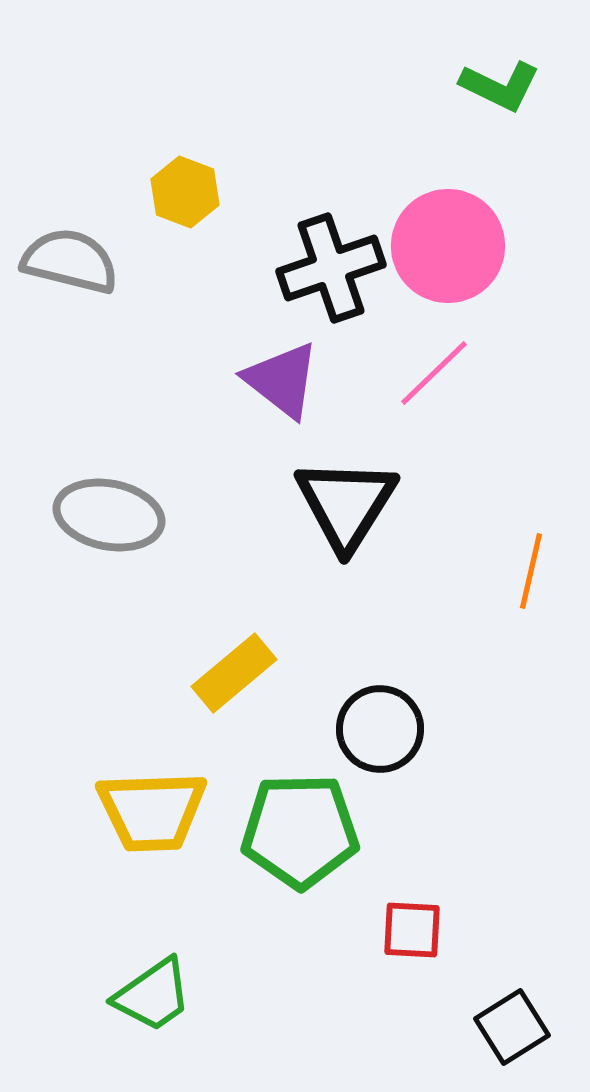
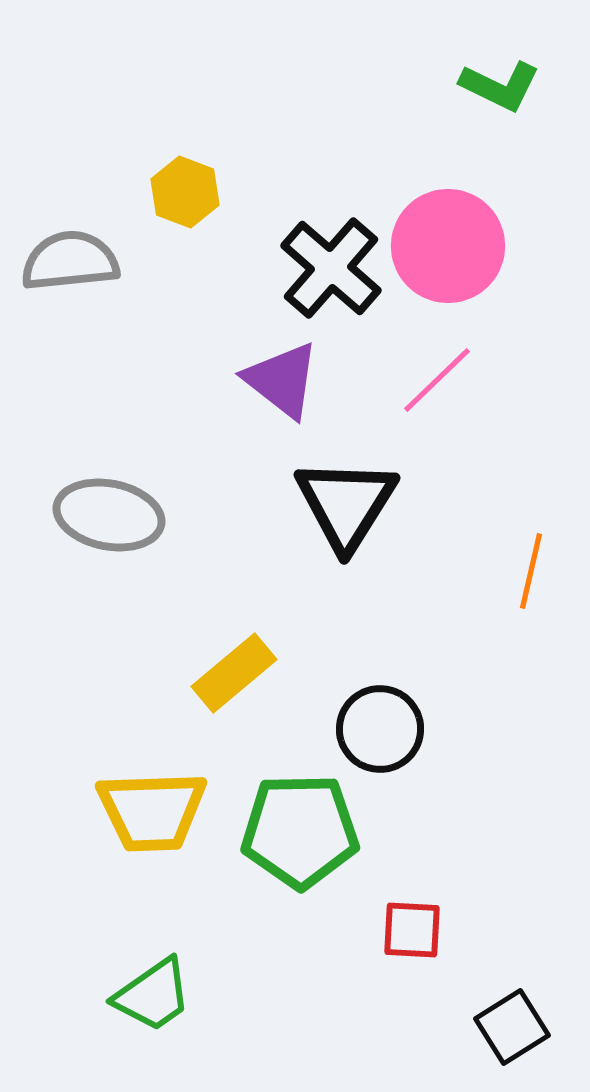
gray semicircle: rotated 20 degrees counterclockwise
black cross: rotated 30 degrees counterclockwise
pink line: moved 3 px right, 7 px down
